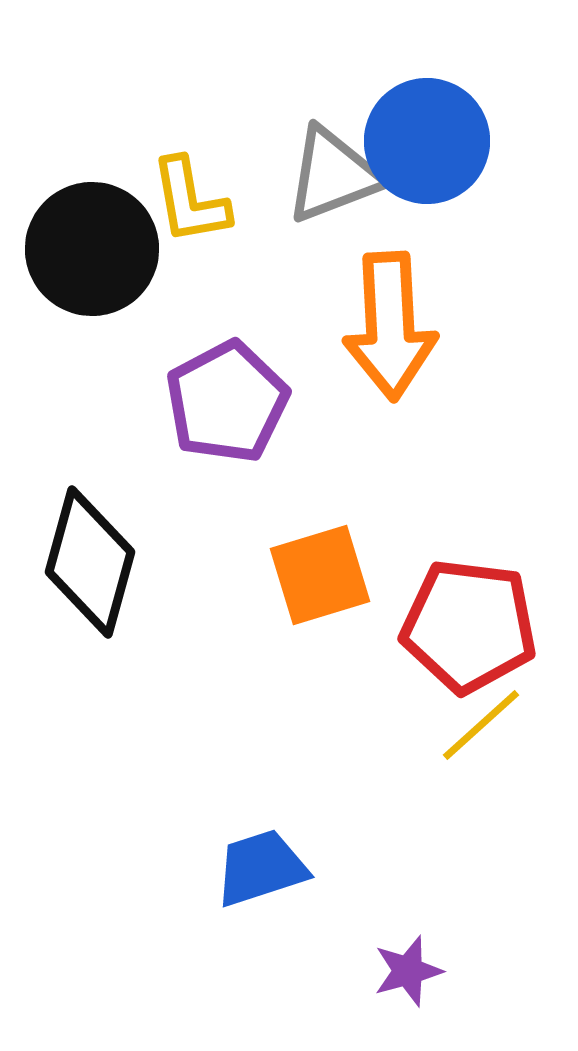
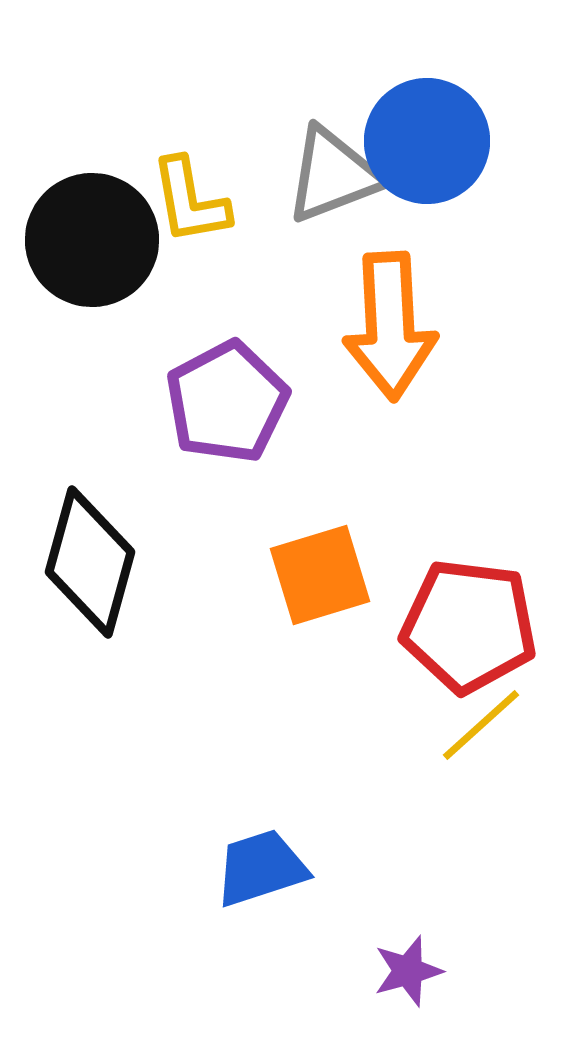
black circle: moved 9 px up
